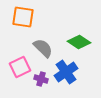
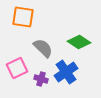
pink square: moved 3 px left, 1 px down
